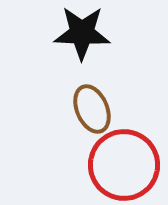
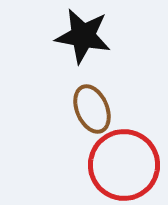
black star: moved 1 px right, 3 px down; rotated 8 degrees clockwise
